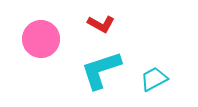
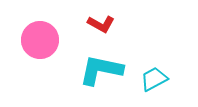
pink circle: moved 1 px left, 1 px down
cyan L-shape: rotated 30 degrees clockwise
